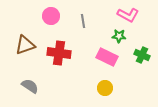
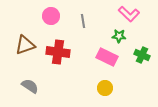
pink L-shape: moved 1 px right, 1 px up; rotated 15 degrees clockwise
red cross: moved 1 px left, 1 px up
